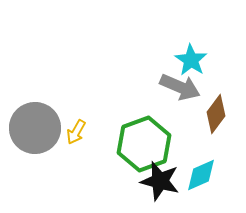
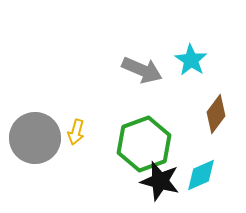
gray arrow: moved 38 px left, 17 px up
gray circle: moved 10 px down
yellow arrow: rotated 15 degrees counterclockwise
